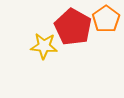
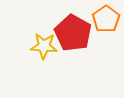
red pentagon: moved 6 px down
